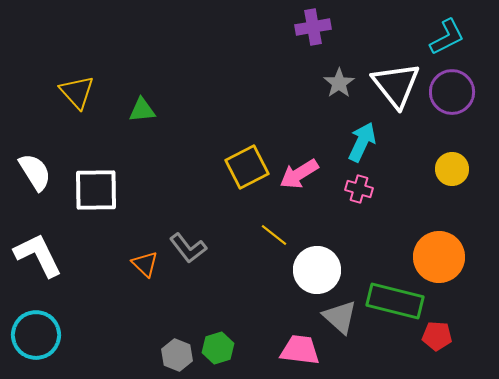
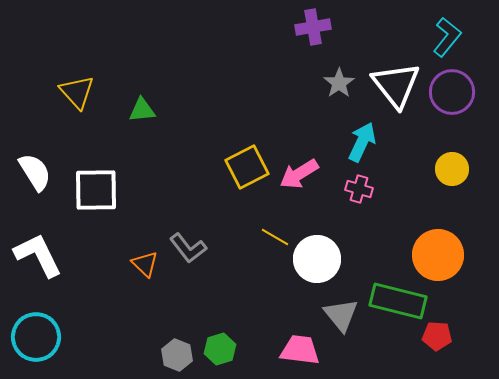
cyan L-shape: rotated 24 degrees counterclockwise
yellow line: moved 1 px right, 2 px down; rotated 8 degrees counterclockwise
orange circle: moved 1 px left, 2 px up
white circle: moved 11 px up
green rectangle: moved 3 px right
gray triangle: moved 1 px right, 2 px up; rotated 9 degrees clockwise
cyan circle: moved 2 px down
green hexagon: moved 2 px right, 1 px down
